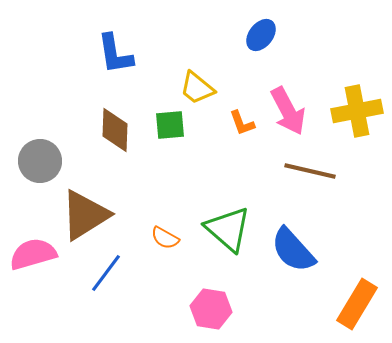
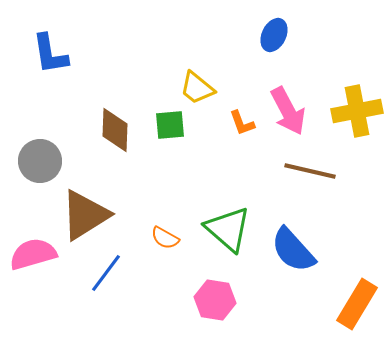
blue ellipse: moved 13 px right; rotated 12 degrees counterclockwise
blue L-shape: moved 65 px left
pink hexagon: moved 4 px right, 9 px up
